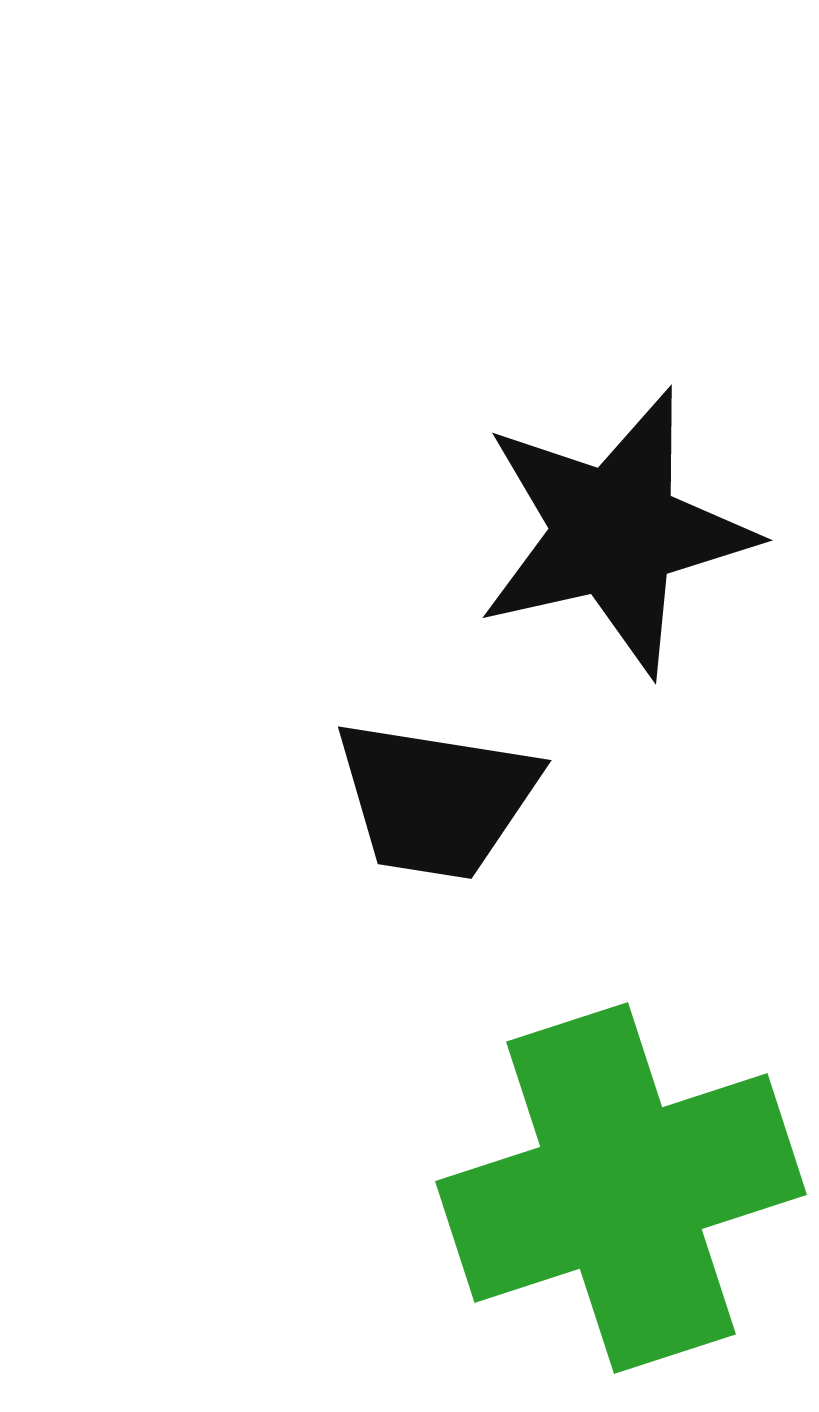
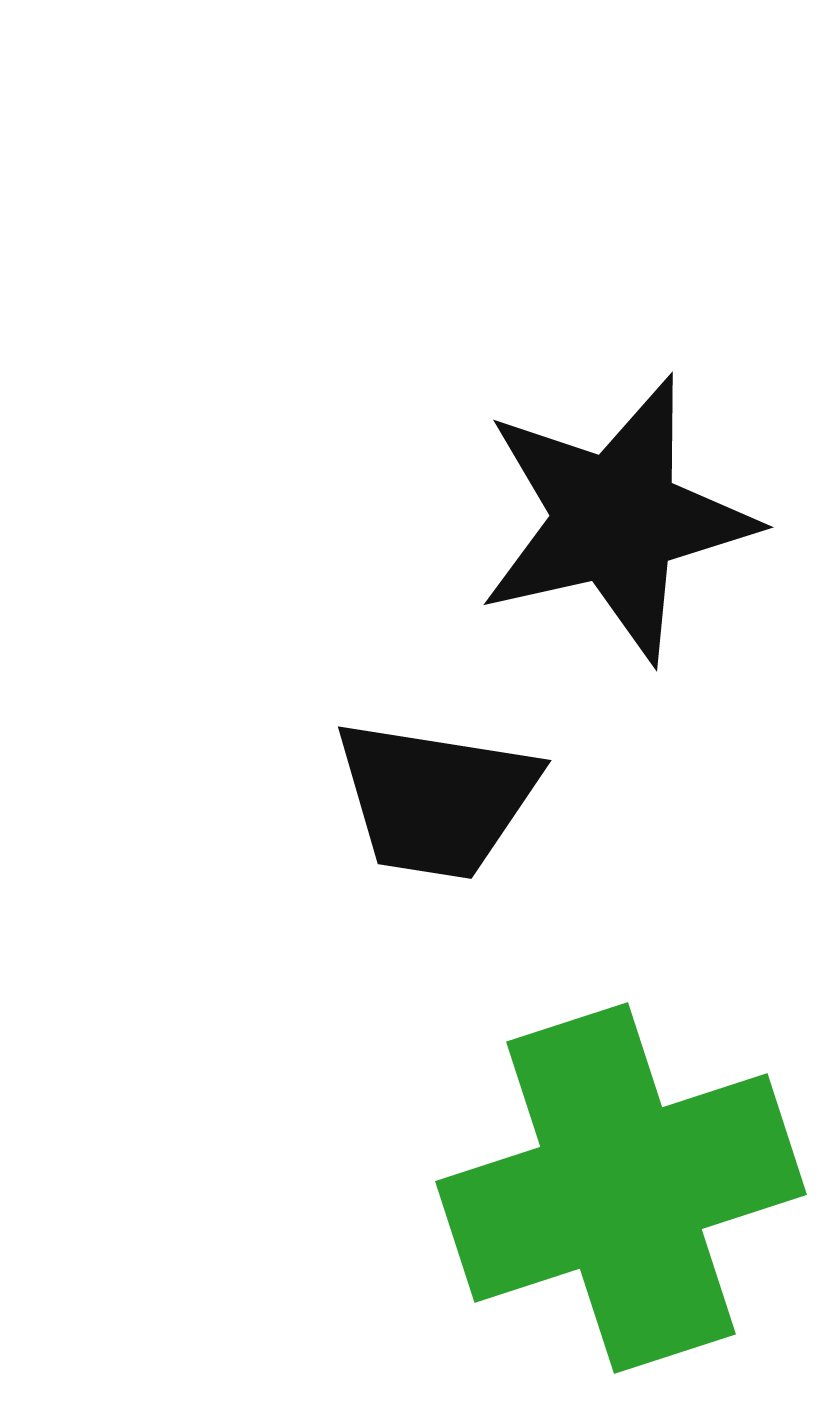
black star: moved 1 px right, 13 px up
